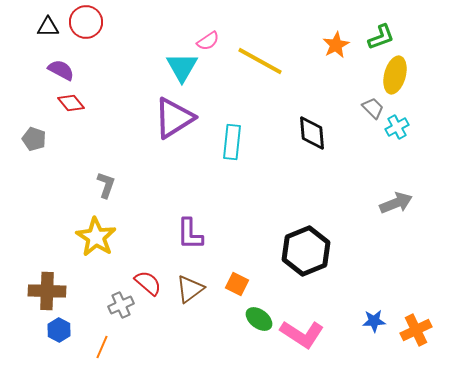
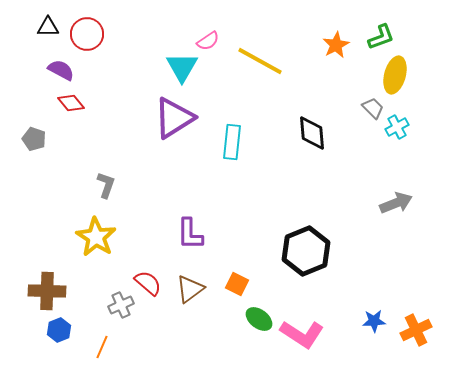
red circle: moved 1 px right, 12 px down
blue hexagon: rotated 10 degrees clockwise
